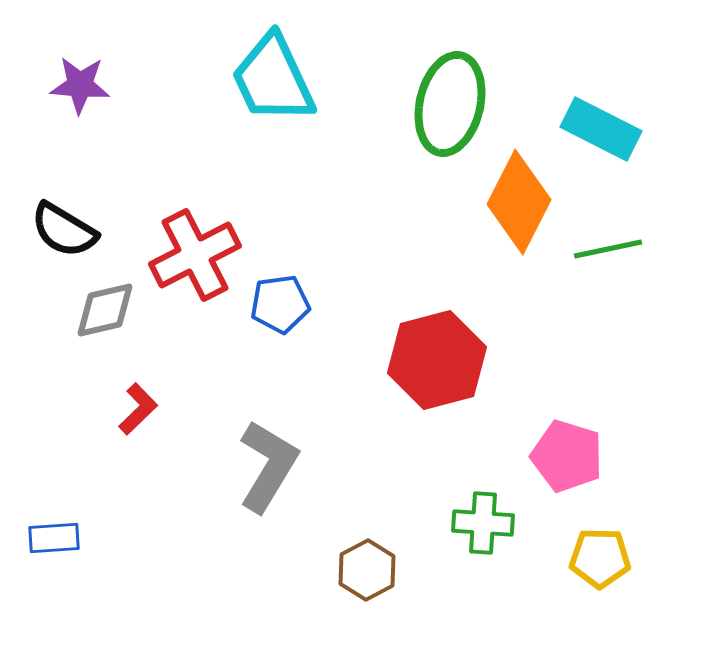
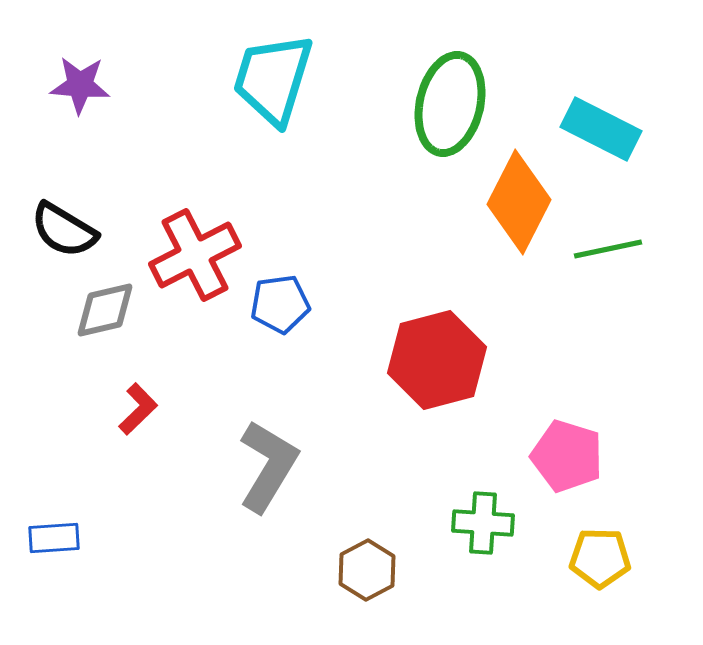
cyan trapezoid: rotated 42 degrees clockwise
